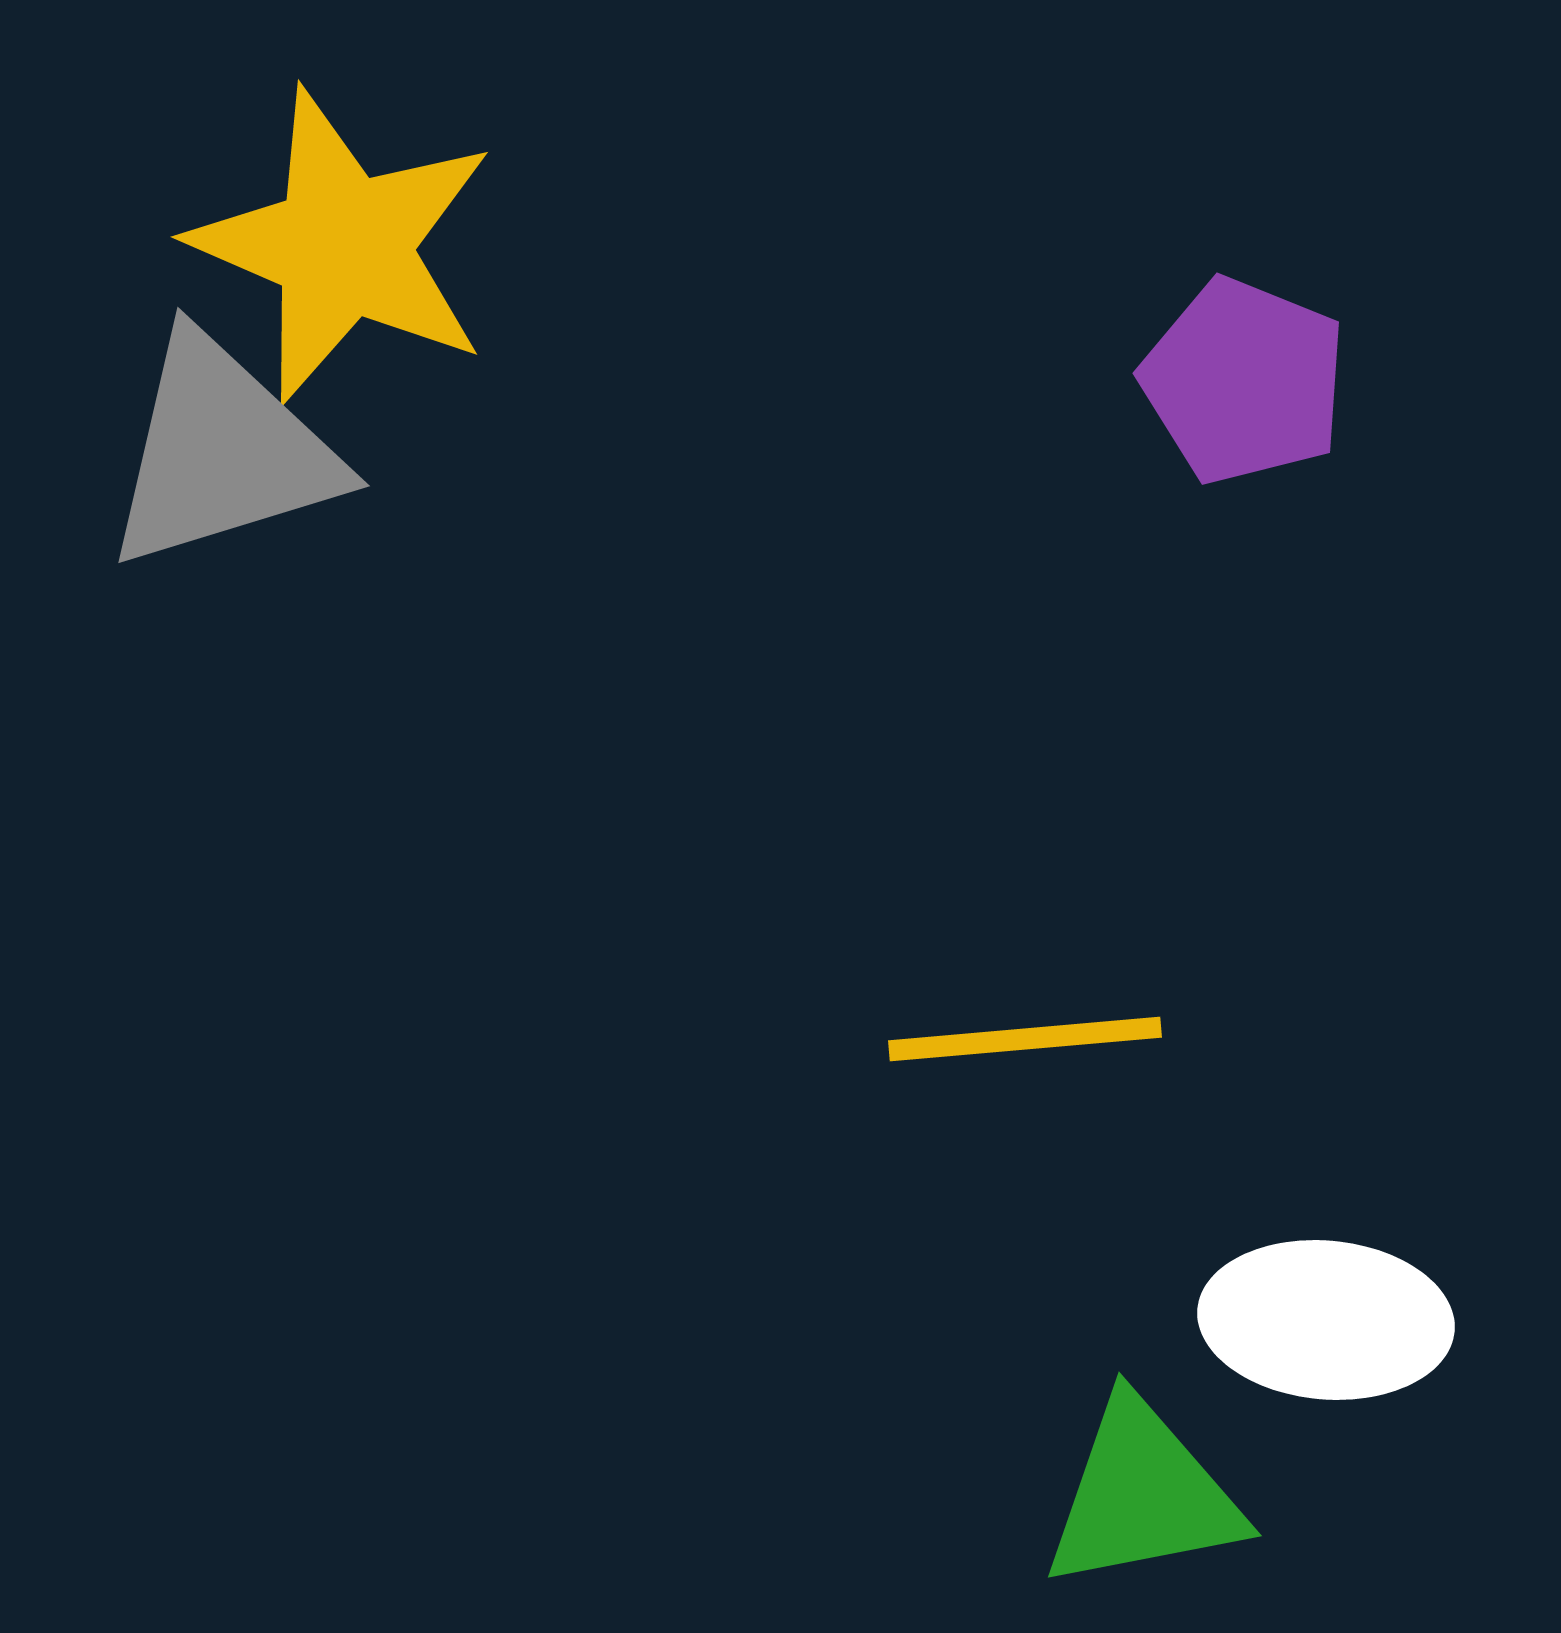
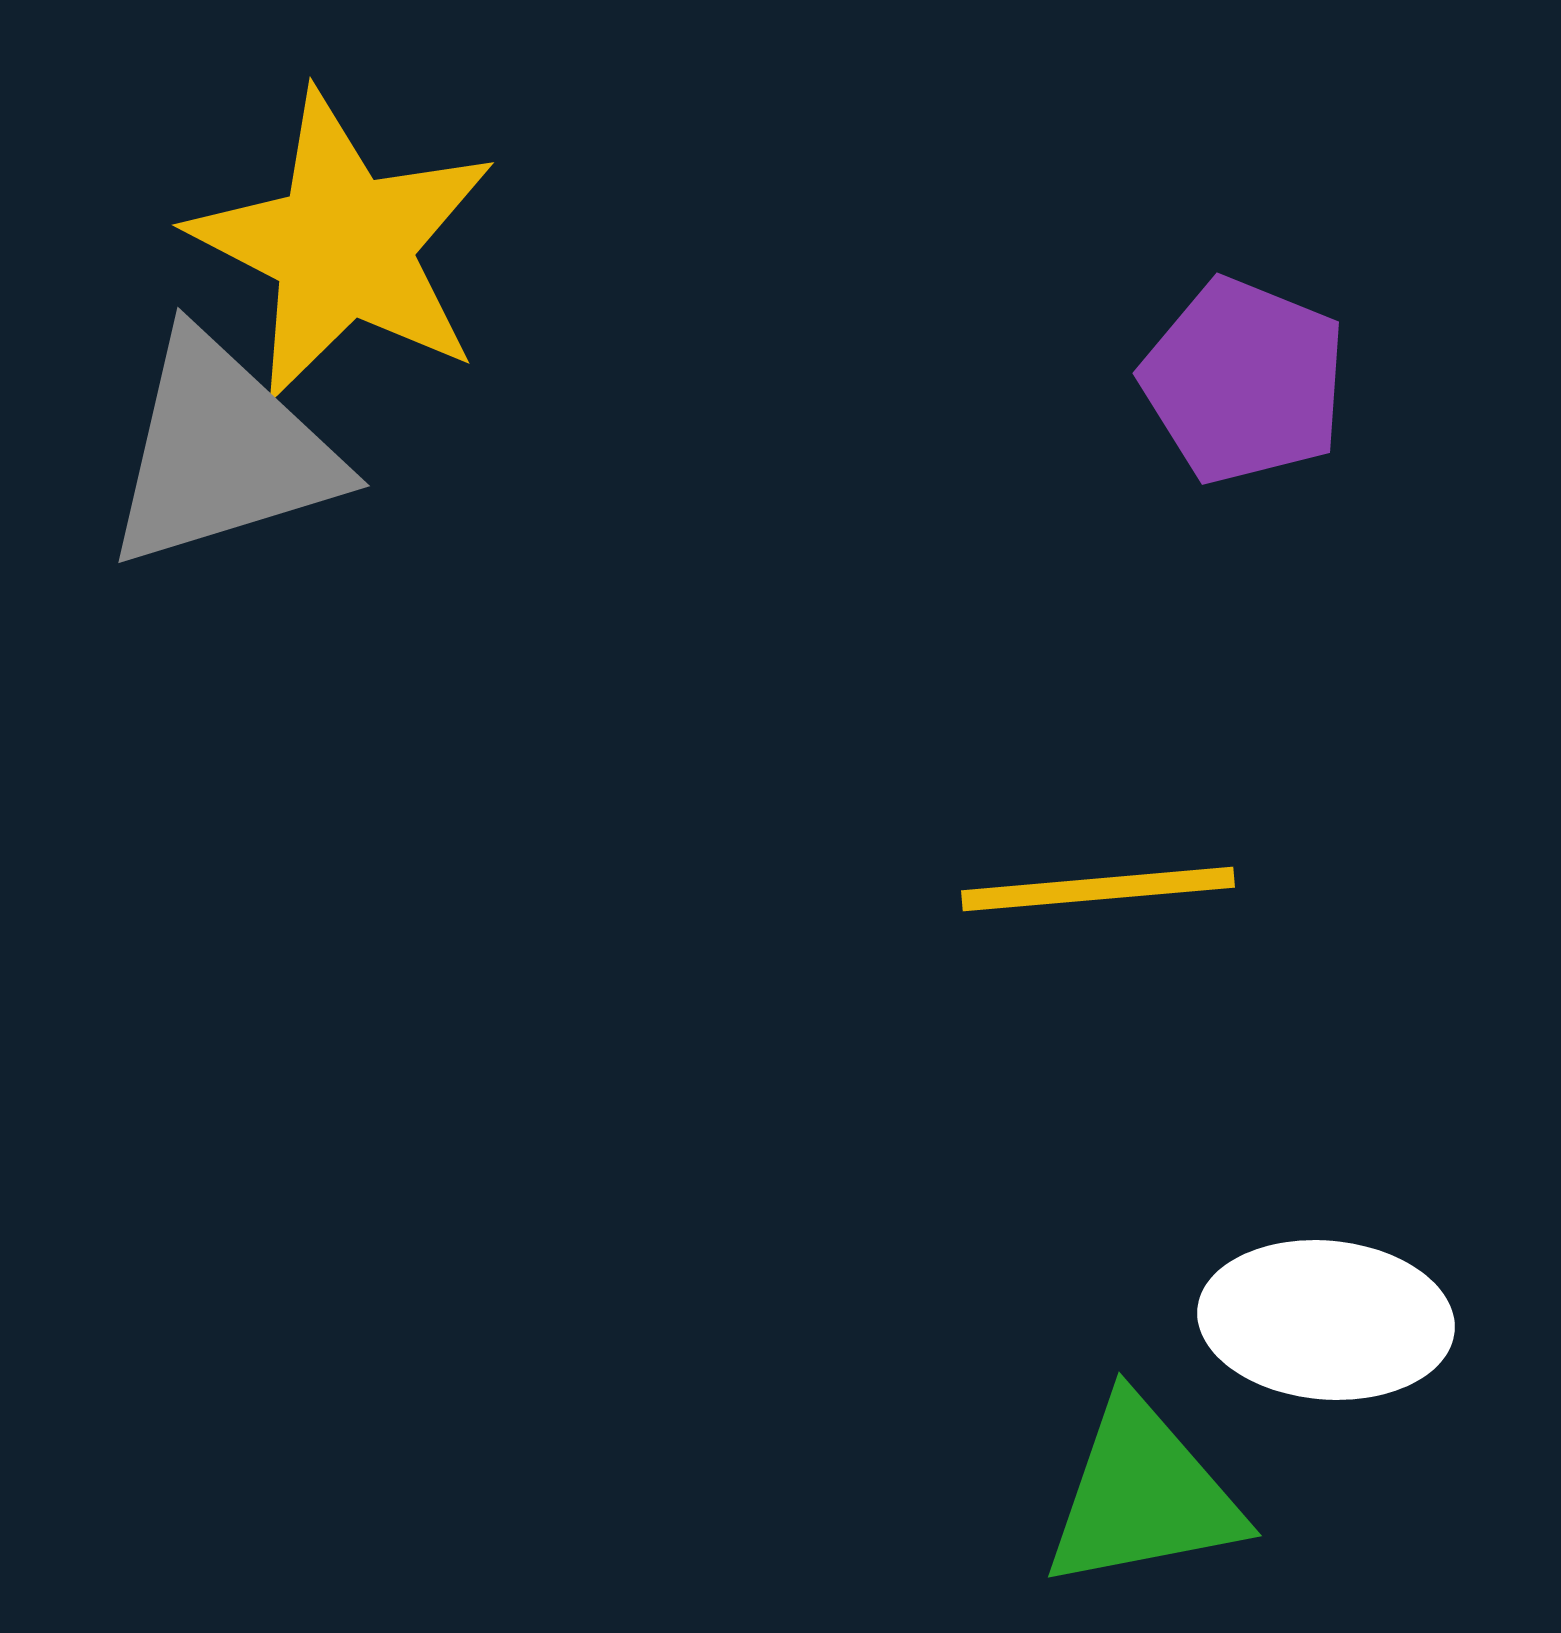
yellow star: rotated 4 degrees clockwise
yellow line: moved 73 px right, 150 px up
